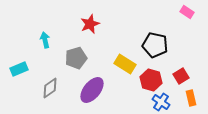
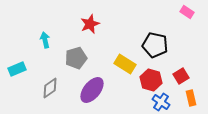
cyan rectangle: moved 2 px left
